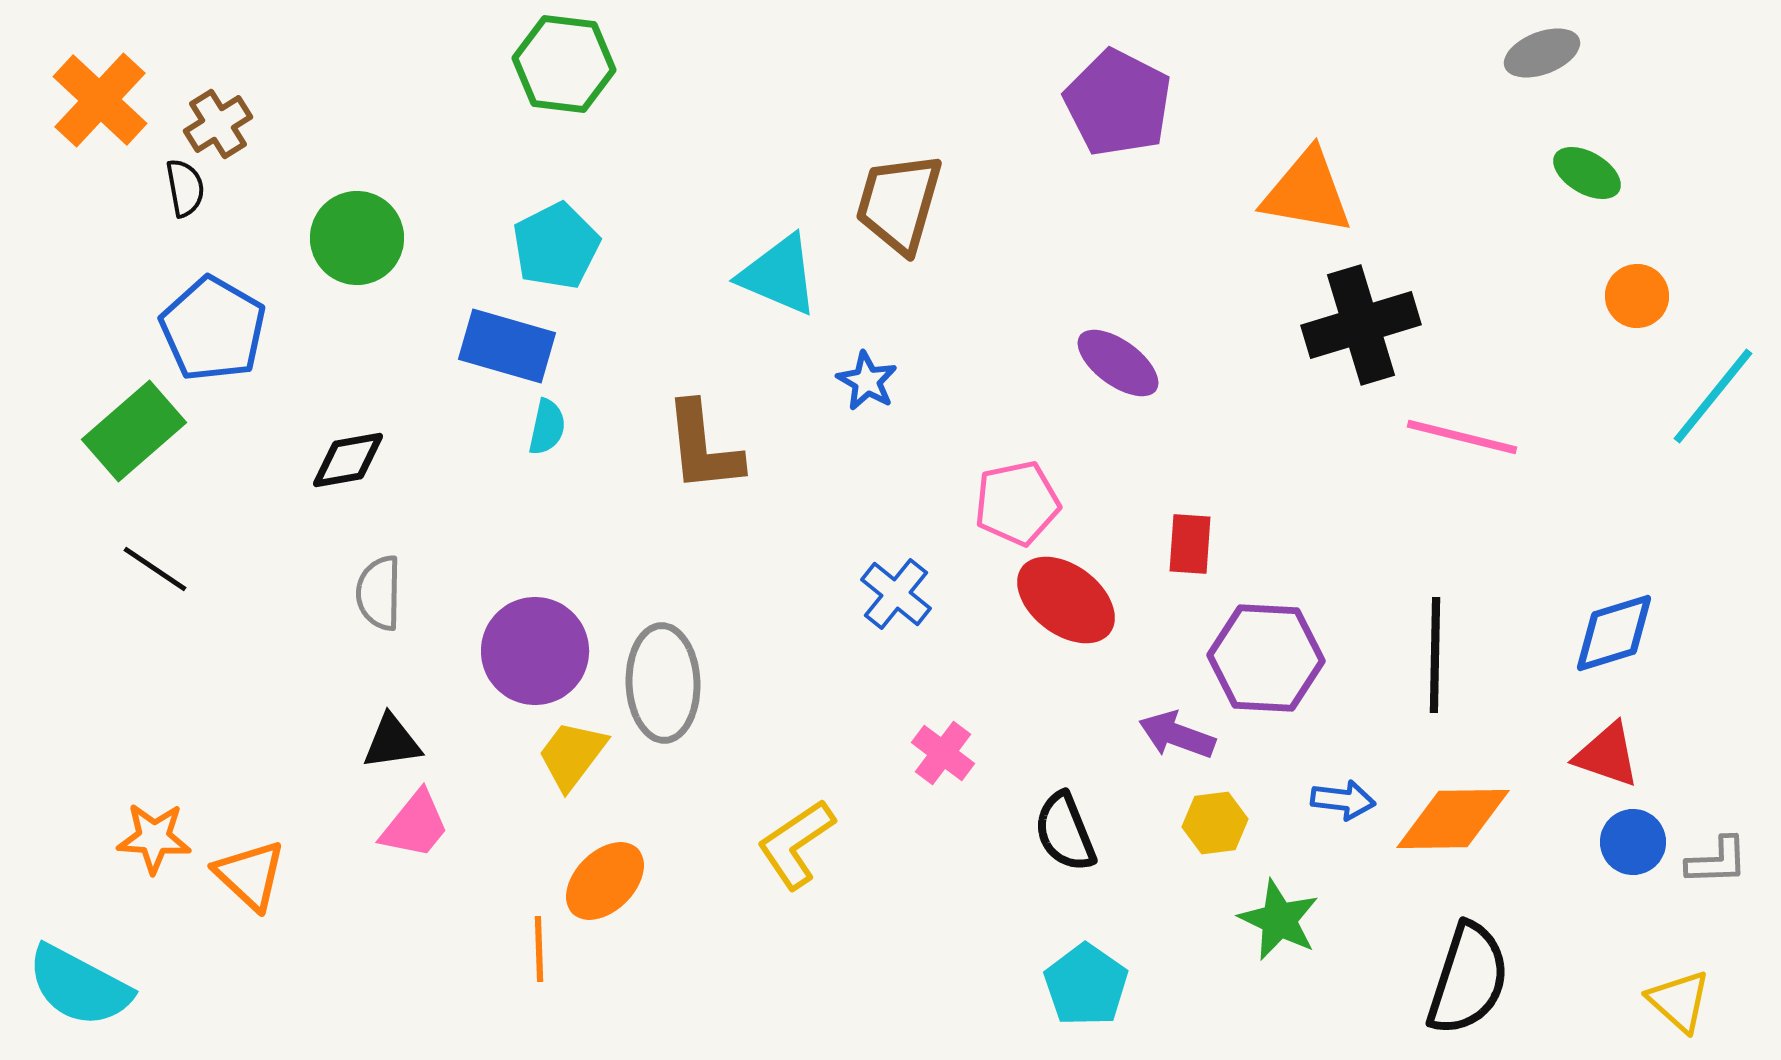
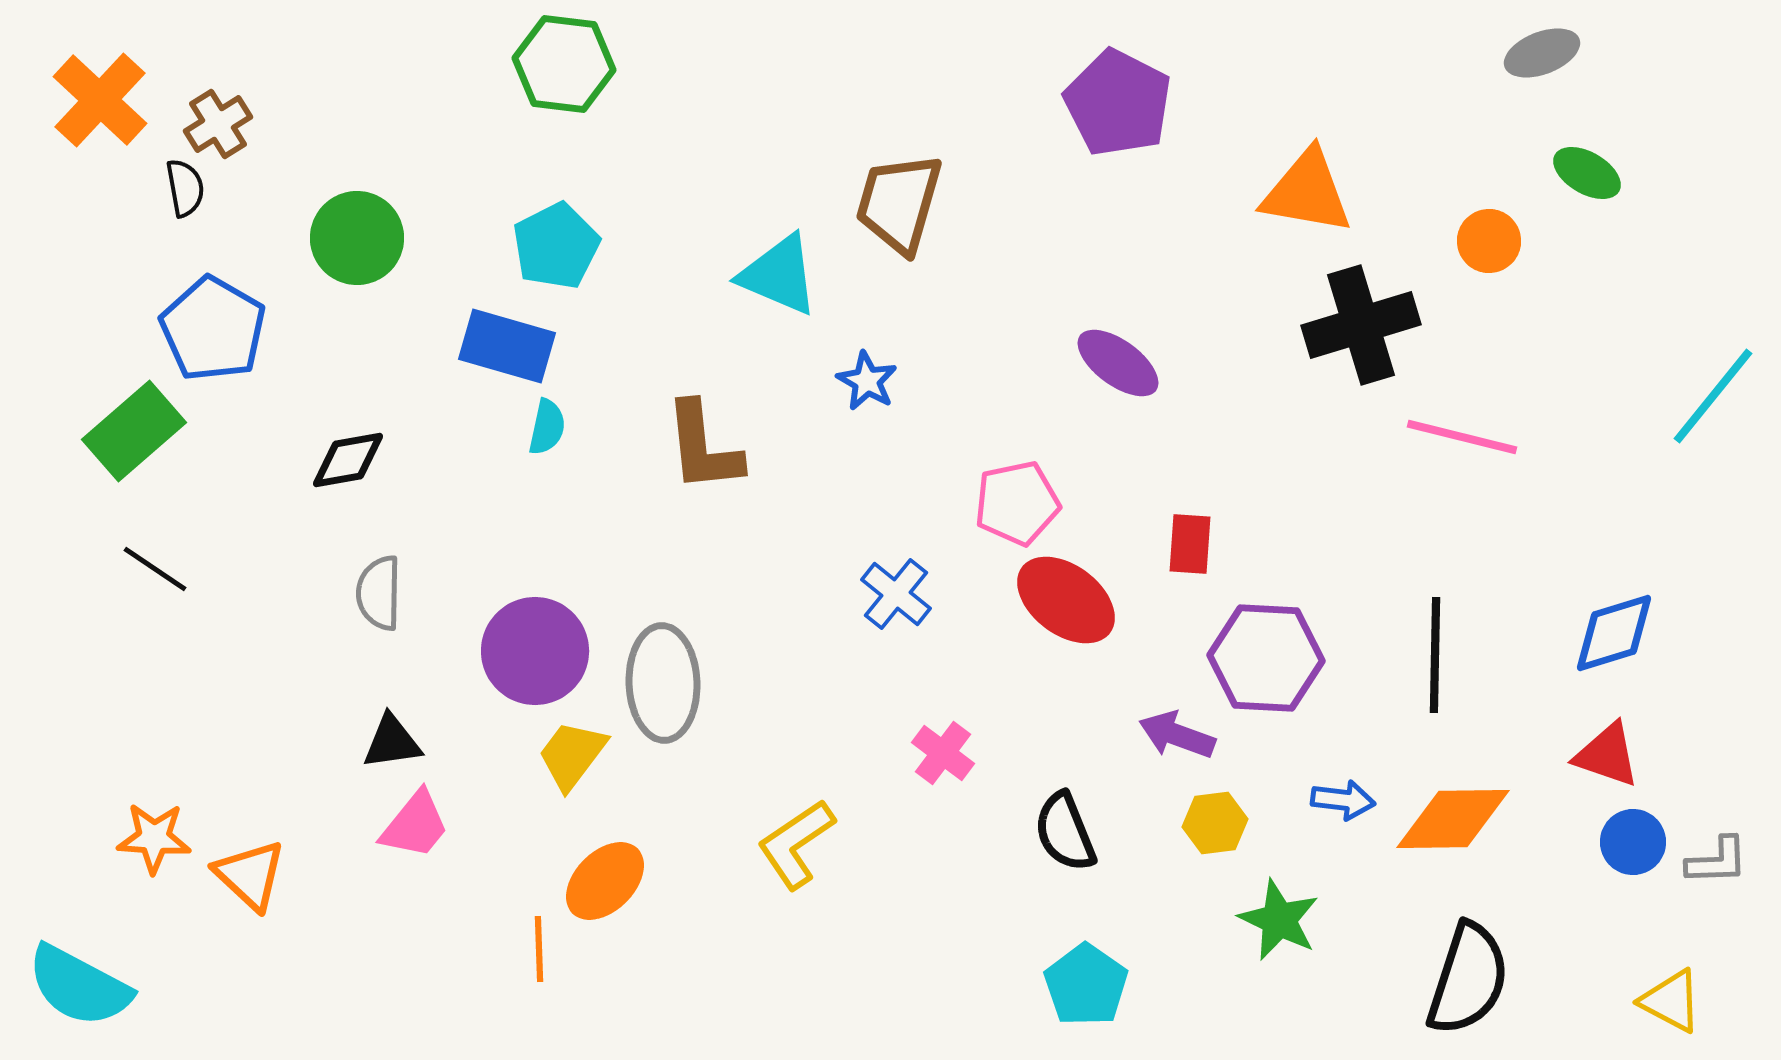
orange circle at (1637, 296): moved 148 px left, 55 px up
yellow triangle at (1679, 1001): moved 8 px left; rotated 14 degrees counterclockwise
